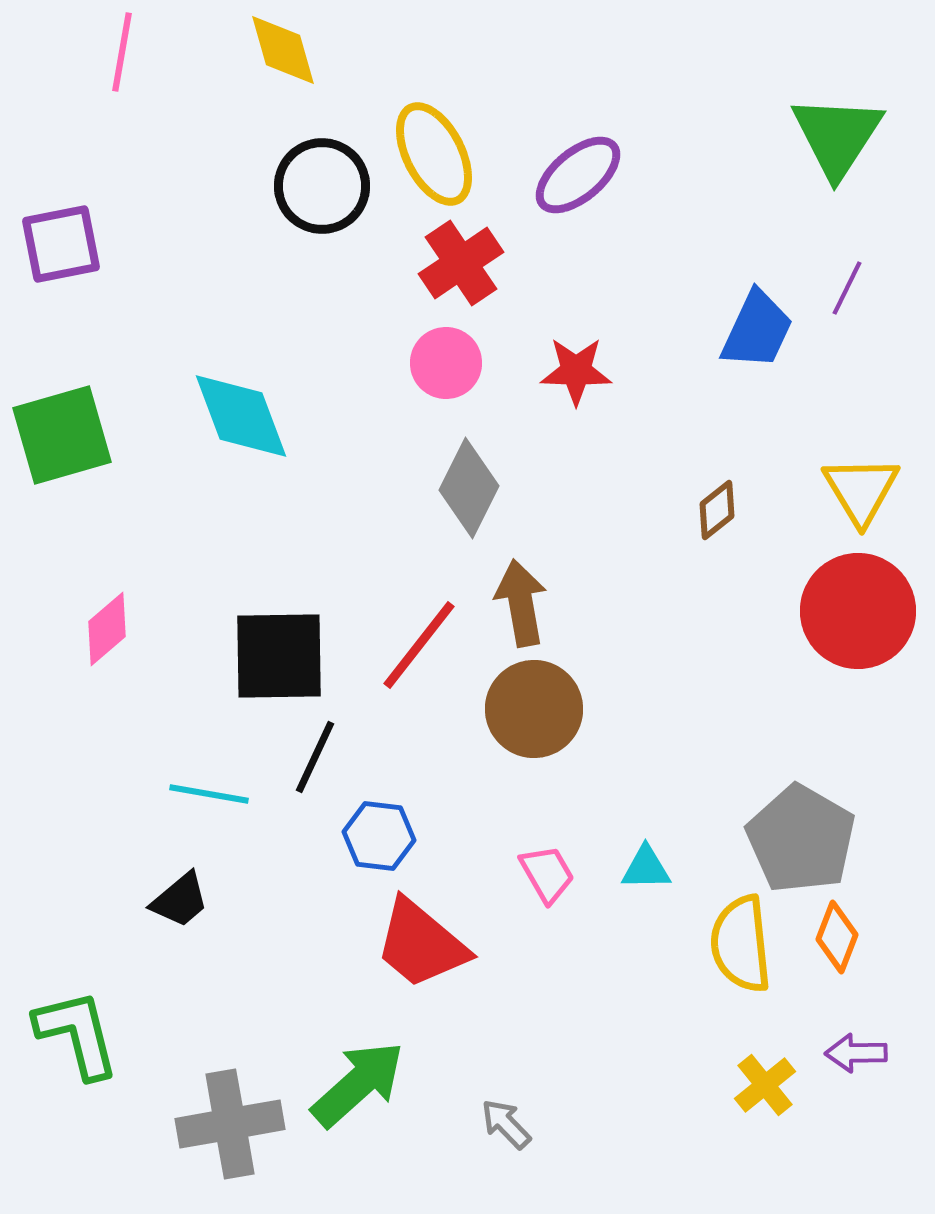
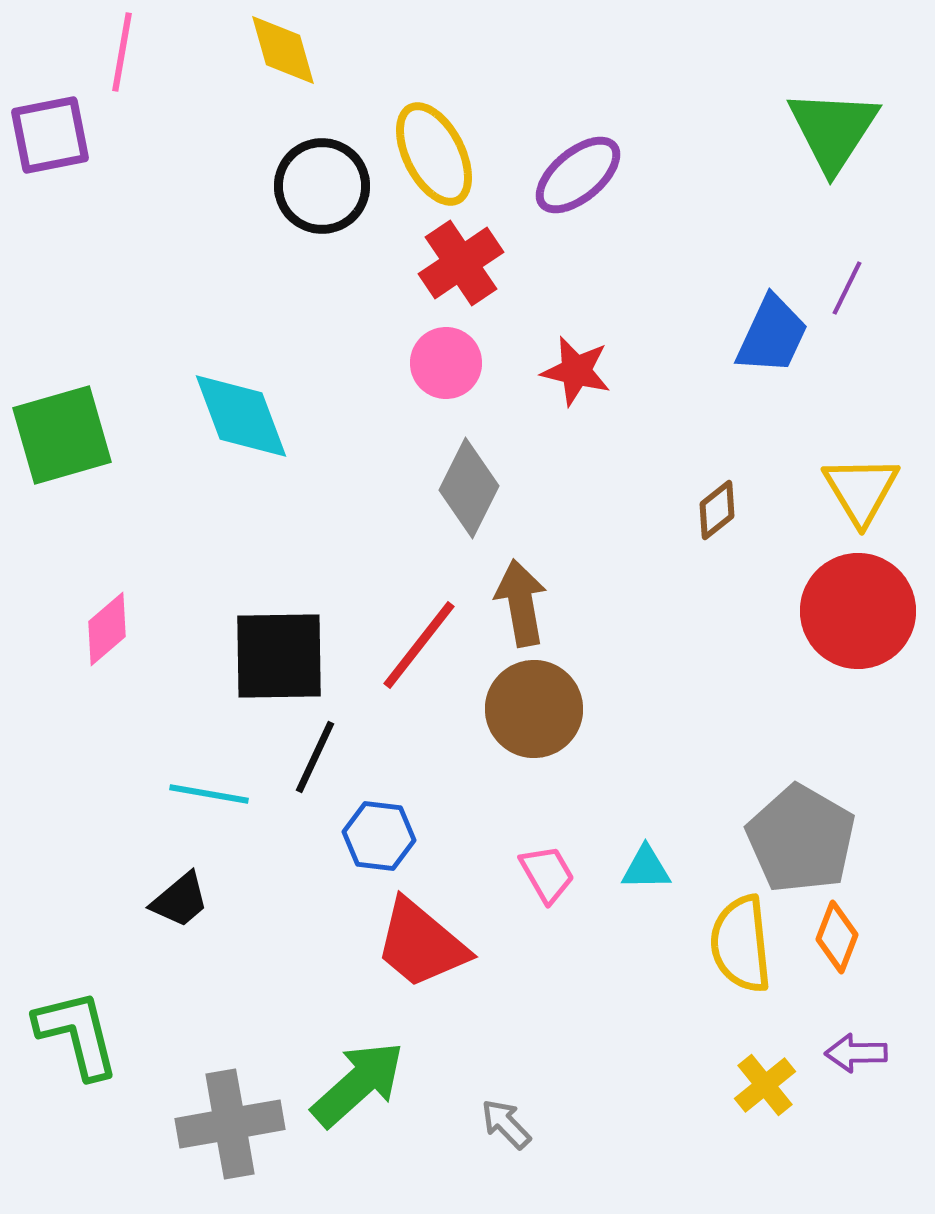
green triangle: moved 4 px left, 6 px up
purple square: moved 11 px left, 109 px up
blue trapezoid: moved 15 px right, 5 px down
red star: rotated 12 degrees clockwise
